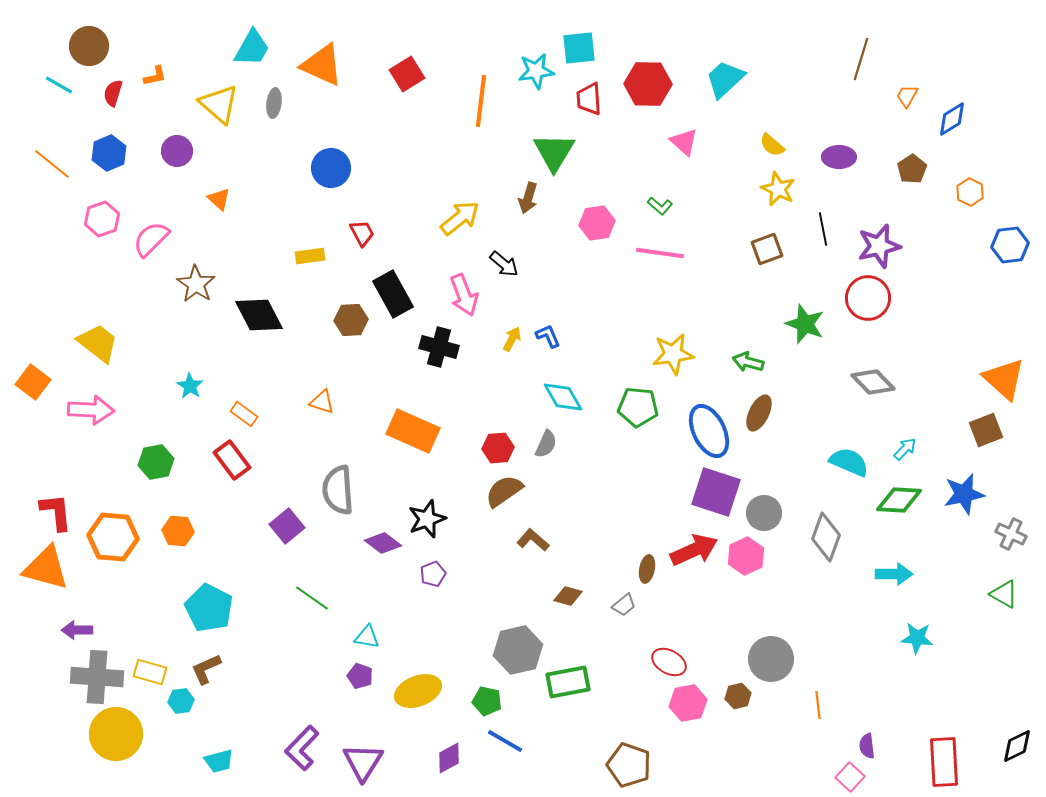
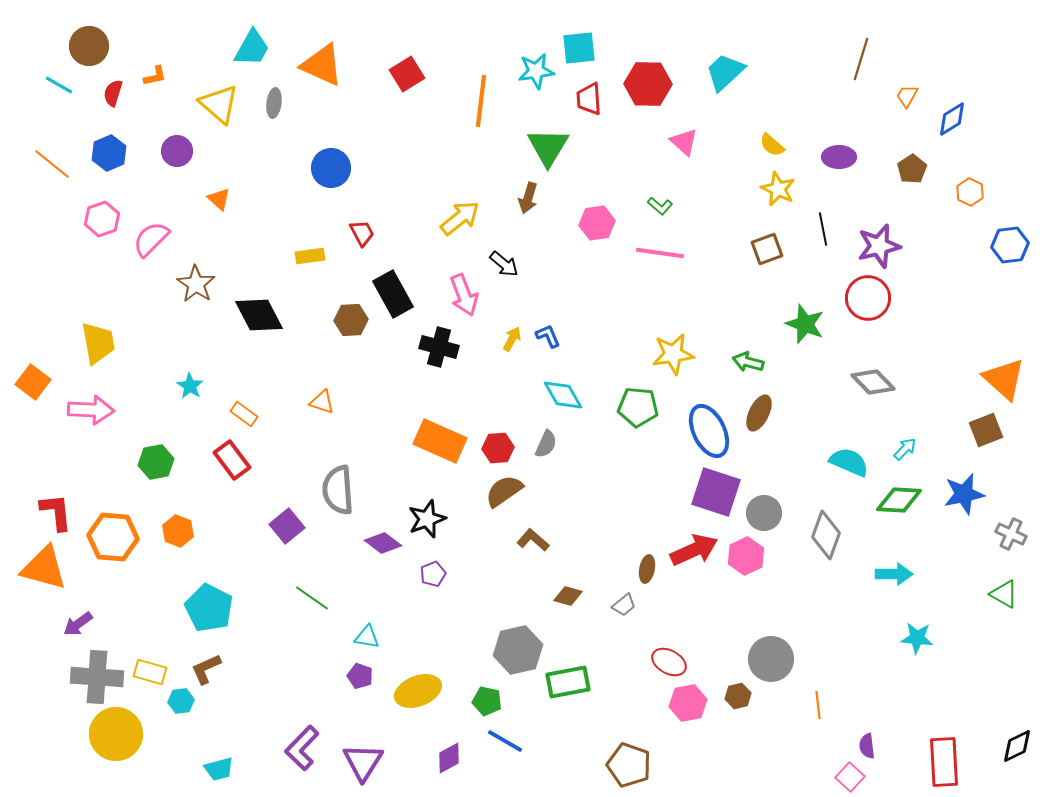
cyan trapezoid at (725, 79): moved 7 px up
green triangle at (554, 152): moved 6 px left, 5 px up
yellow trapezoid at (98, 343): rotated 42 degrees clockwise
cyan diamond at (563, 397): moved 2 px up
orange rectangle at (413, 431): moved 27 px right, 10 px down
orange hexagon at (178, 531): rotated 16 degrees clockwise
gray diamond at (826, 537): moved 2 px up
orange triangle at (46, 568): moved 2 px left
purple arrow at (77, 630): moved 1 px right, 6 px up; rotated 36 degrees counterclockwise
cyan trapezoid at (219, 761): moved 8 px down
